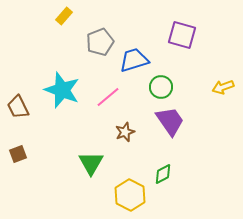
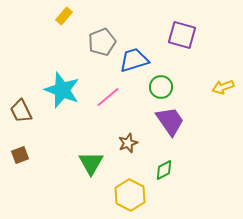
gray pentagon: moved 2 px right
brown trapezoid: moved 3 px right, 4 px down
brown star: moved 3 px right, 11 px down
brown square: moved 2 px right, 1 px down
green diamond: moved 1 px right, 4 px up
